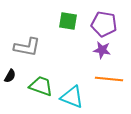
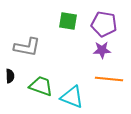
purple star: rotated 12 degrees counterclockwise
black semicircle: rotated 32 degrees counterclockwise
